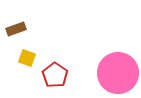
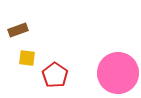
brown rectangle: moved 2 px right, 1 px down
yellow square: rotated 12 degrees counterclockwise
